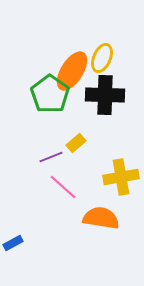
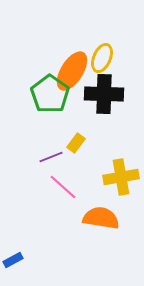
black cross: moved 1 px left, 1 px up
yellow rectangle: rotated 12 degrees counterclockwise
blue rectangle: moved 17 px down
